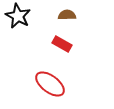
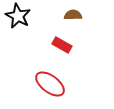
brown semicircle: moved 6 px right
red rectangle: moved 1 px down
